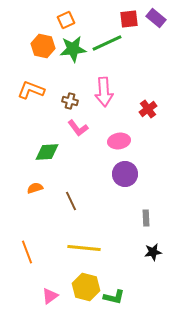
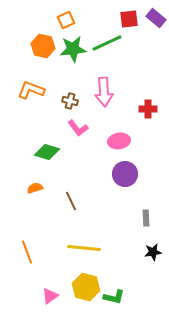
red cross: rotated 36 degrees clockwise
green diamond: rotated 20 degrees clockwise
